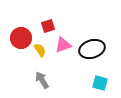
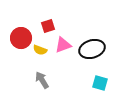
yellow semicircle: rotated 144 degrees clockwise
